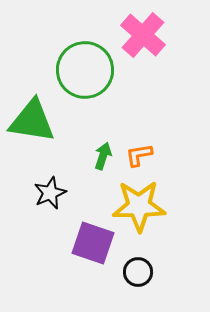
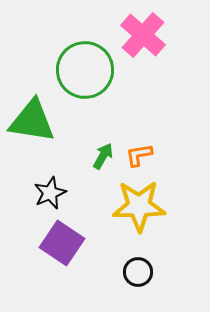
green arrow: rotated 12 degrees clockwise
purple square: moved 31 px left; rotated 15 degrees clockwise
